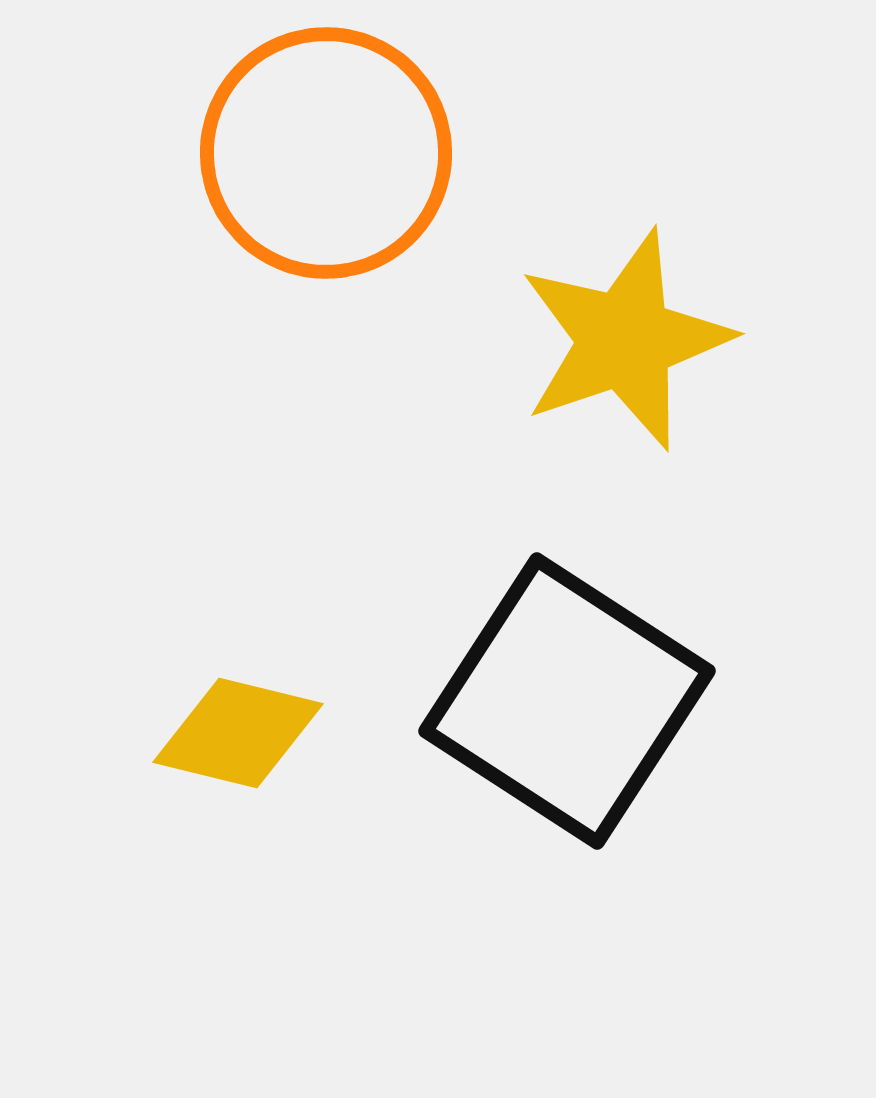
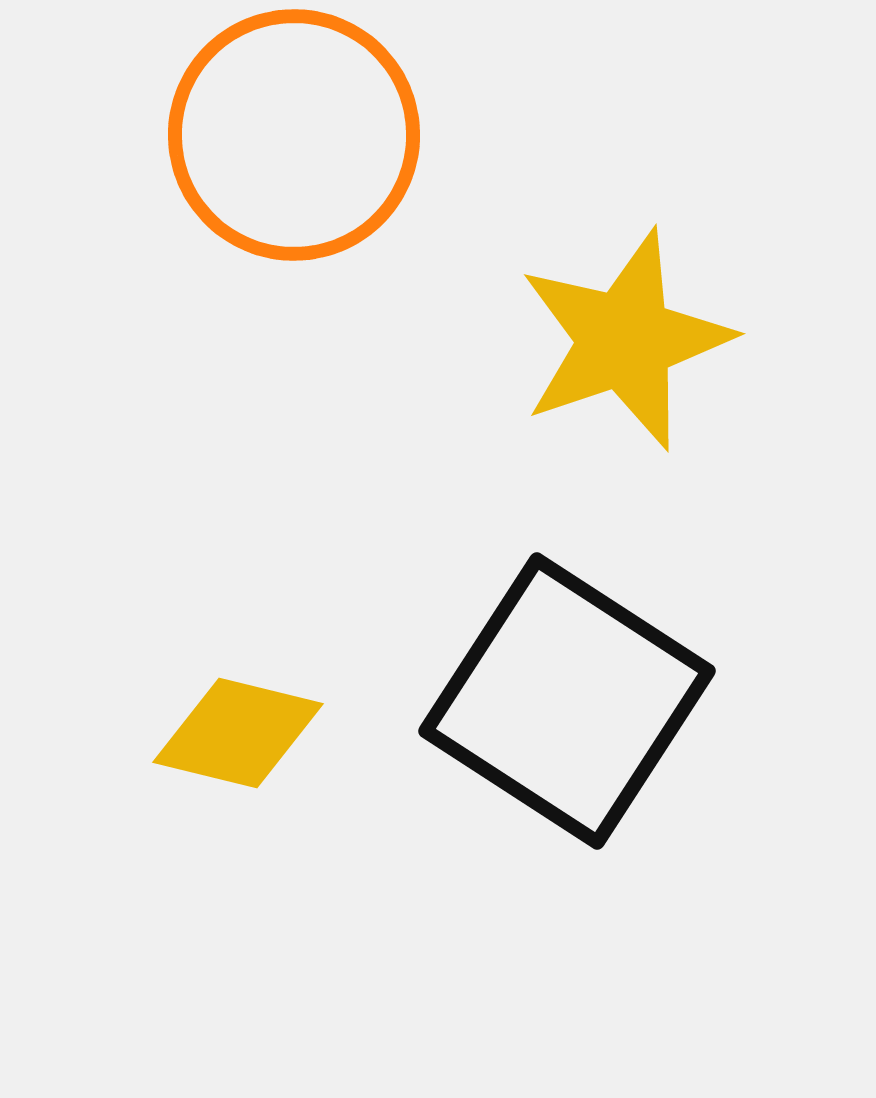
orange circle: moved 32 px left, 18 px up
